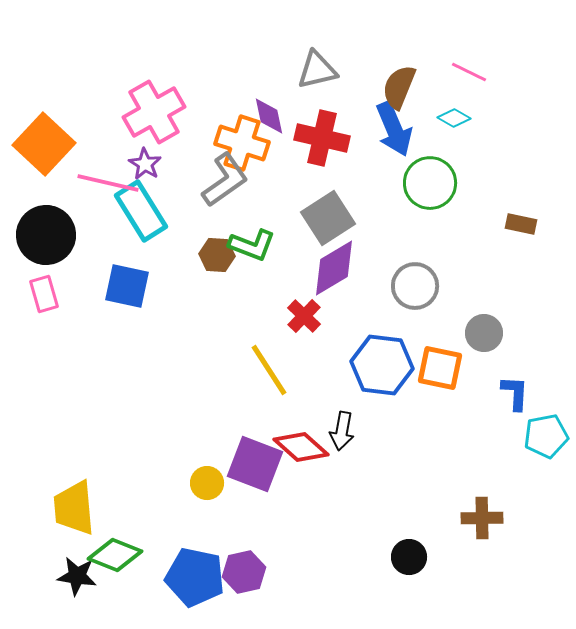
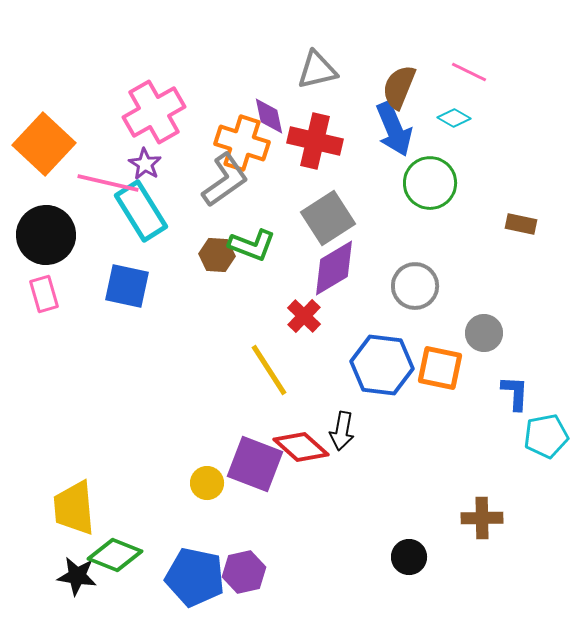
red cross at (322, 138): moved 7 px left, 3 px down
